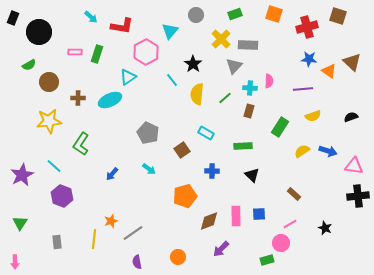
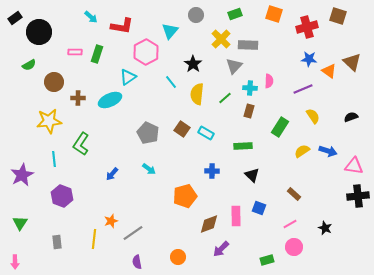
black rectangle at (13, 18): moved 2 px right; rotated 32 degrees clockwise
cyan line at (172, 80): moved 1 px left, 2 px down
brown circle at (49, 82): moved 5 px right
purple line at (303, 89): rotated 18 degrees counterclockwise
yellow semicircle at (313, 116): rotated 105 degrees counterclockwise
brown square at (182, 150): moved 21 px up; rotated 21 degrees counterclockwise
cyan line at (54, 166): moved 7 px up; rotated 42 degrees clockwise
blue square at (259, 214): moved 6 px up; rotated 24 degrees clockwise
brown diamond at (209, 221): moved 3 px down
pink circle at (281, 243): moved 13 px right, 4 px down
